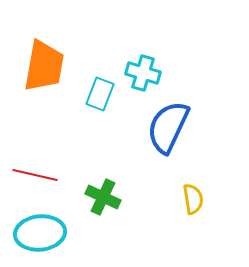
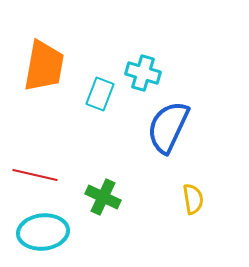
cyan ellipse: moved 3 px right, 1 px up
